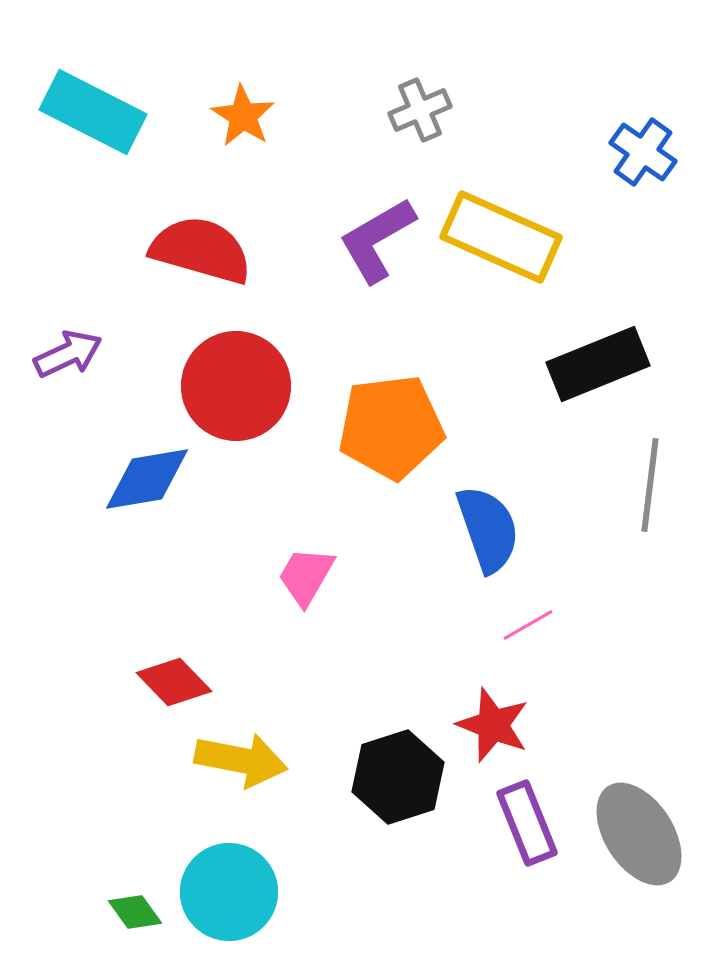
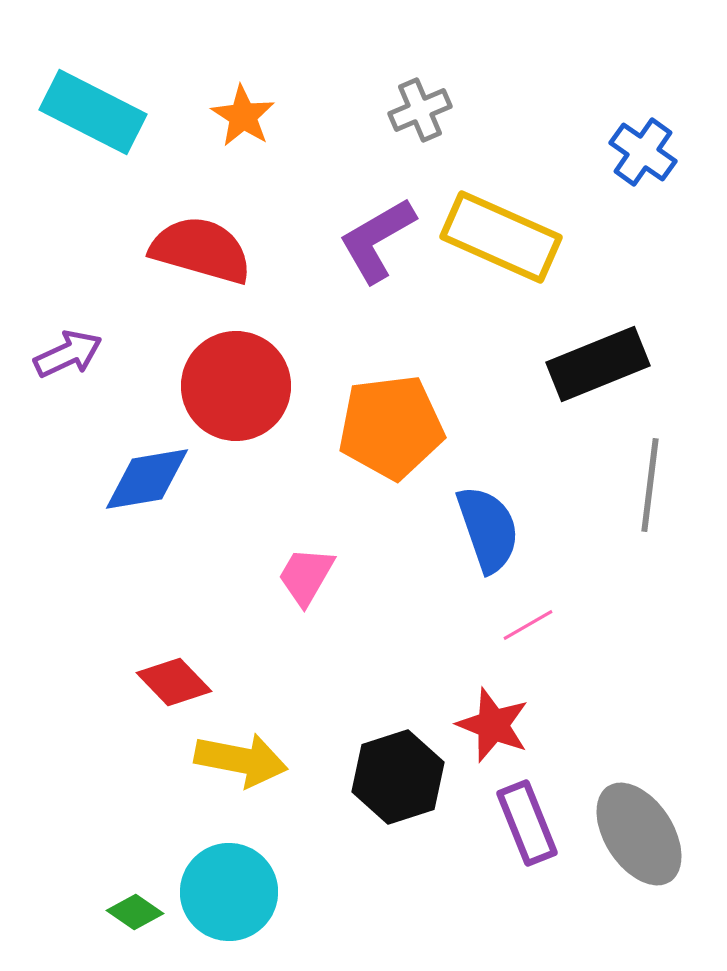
green diamond: rotated 20 degrees counterclockwise
